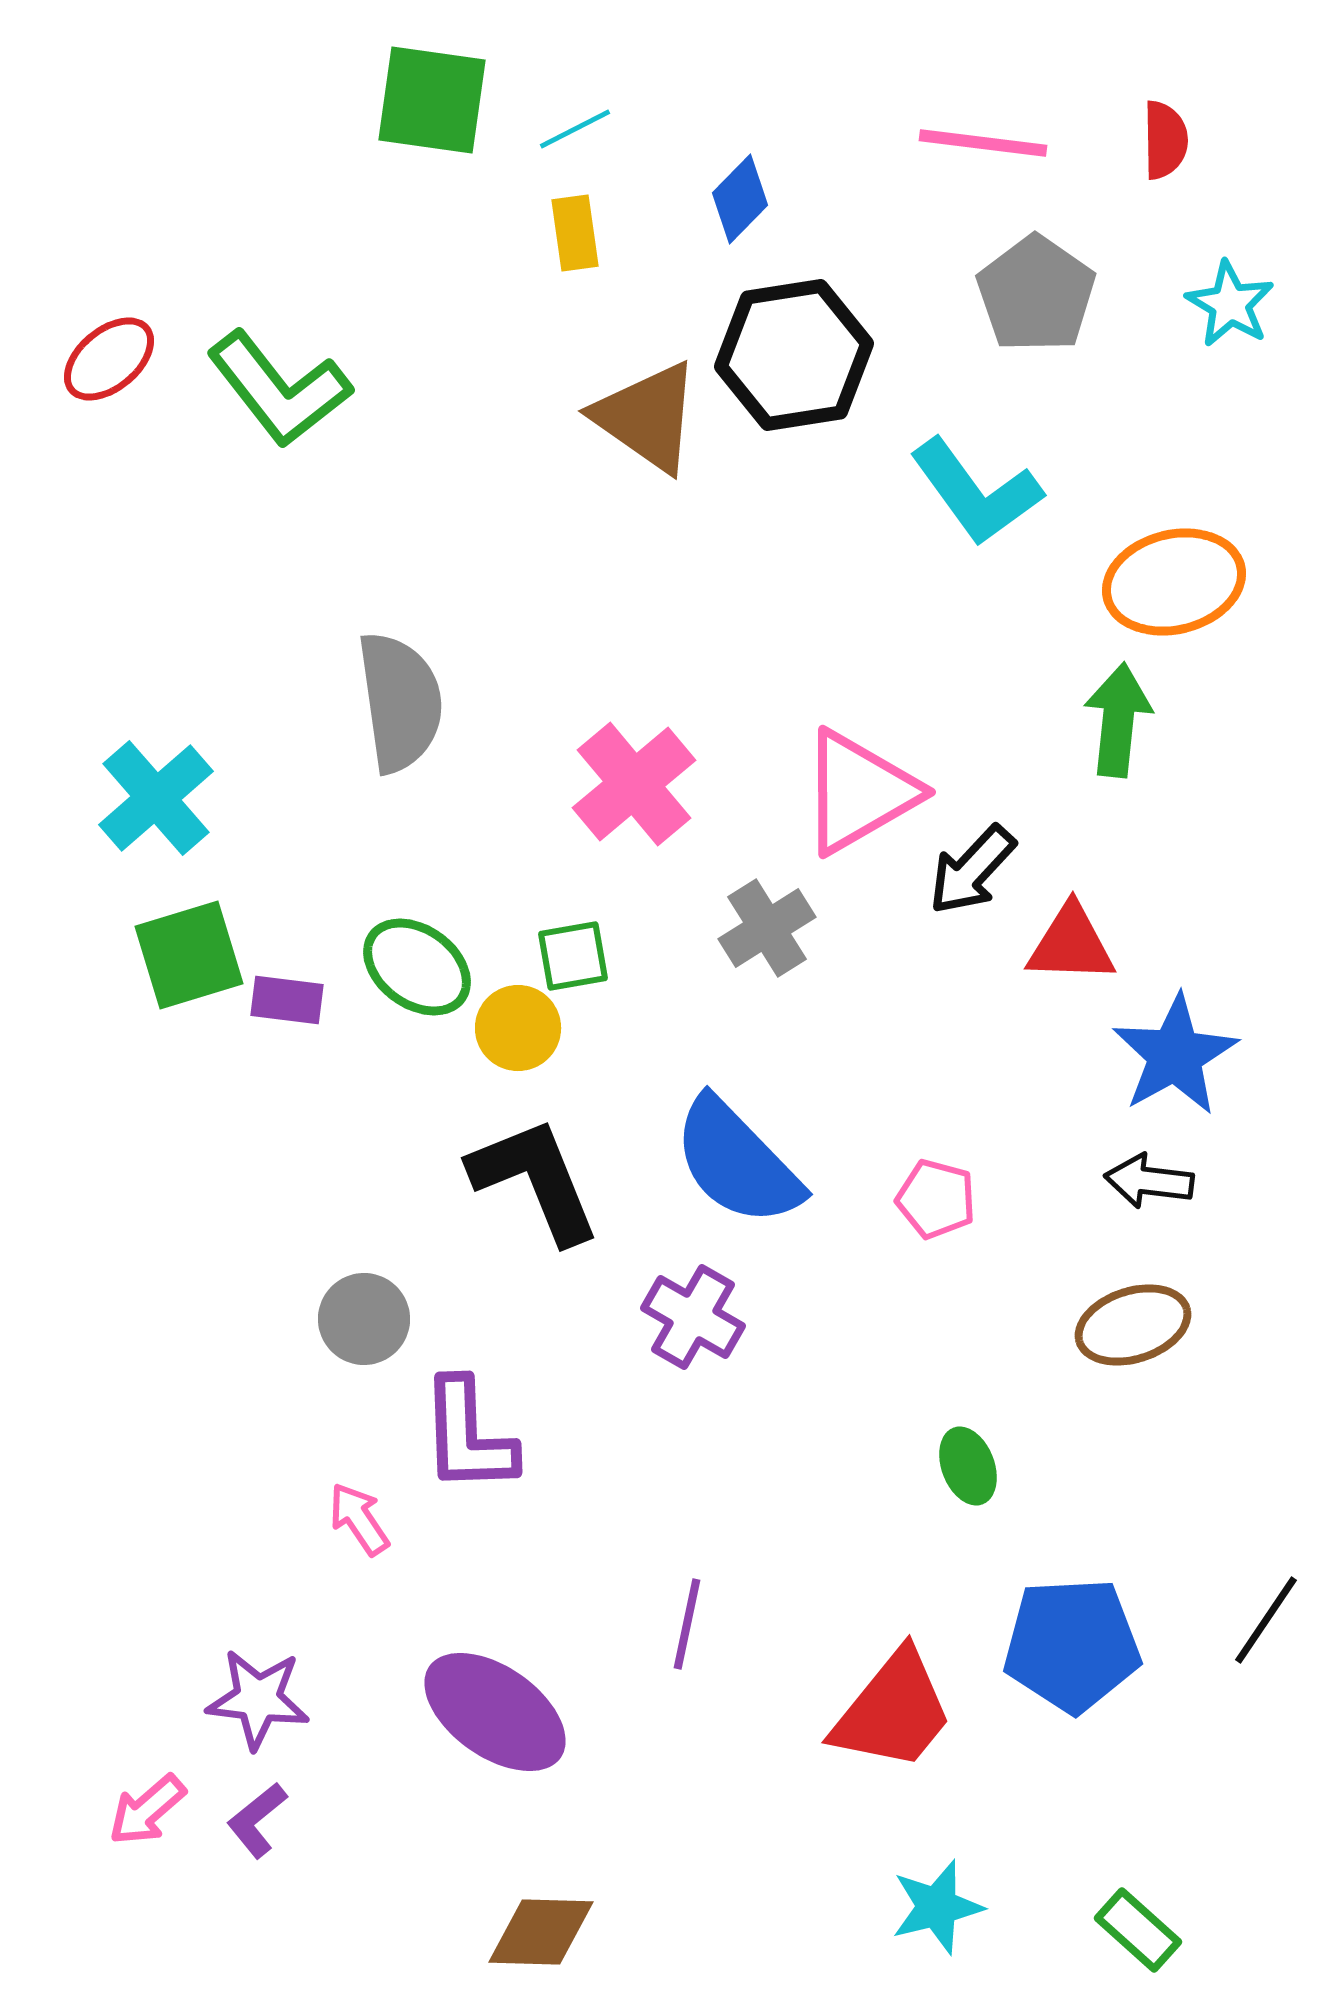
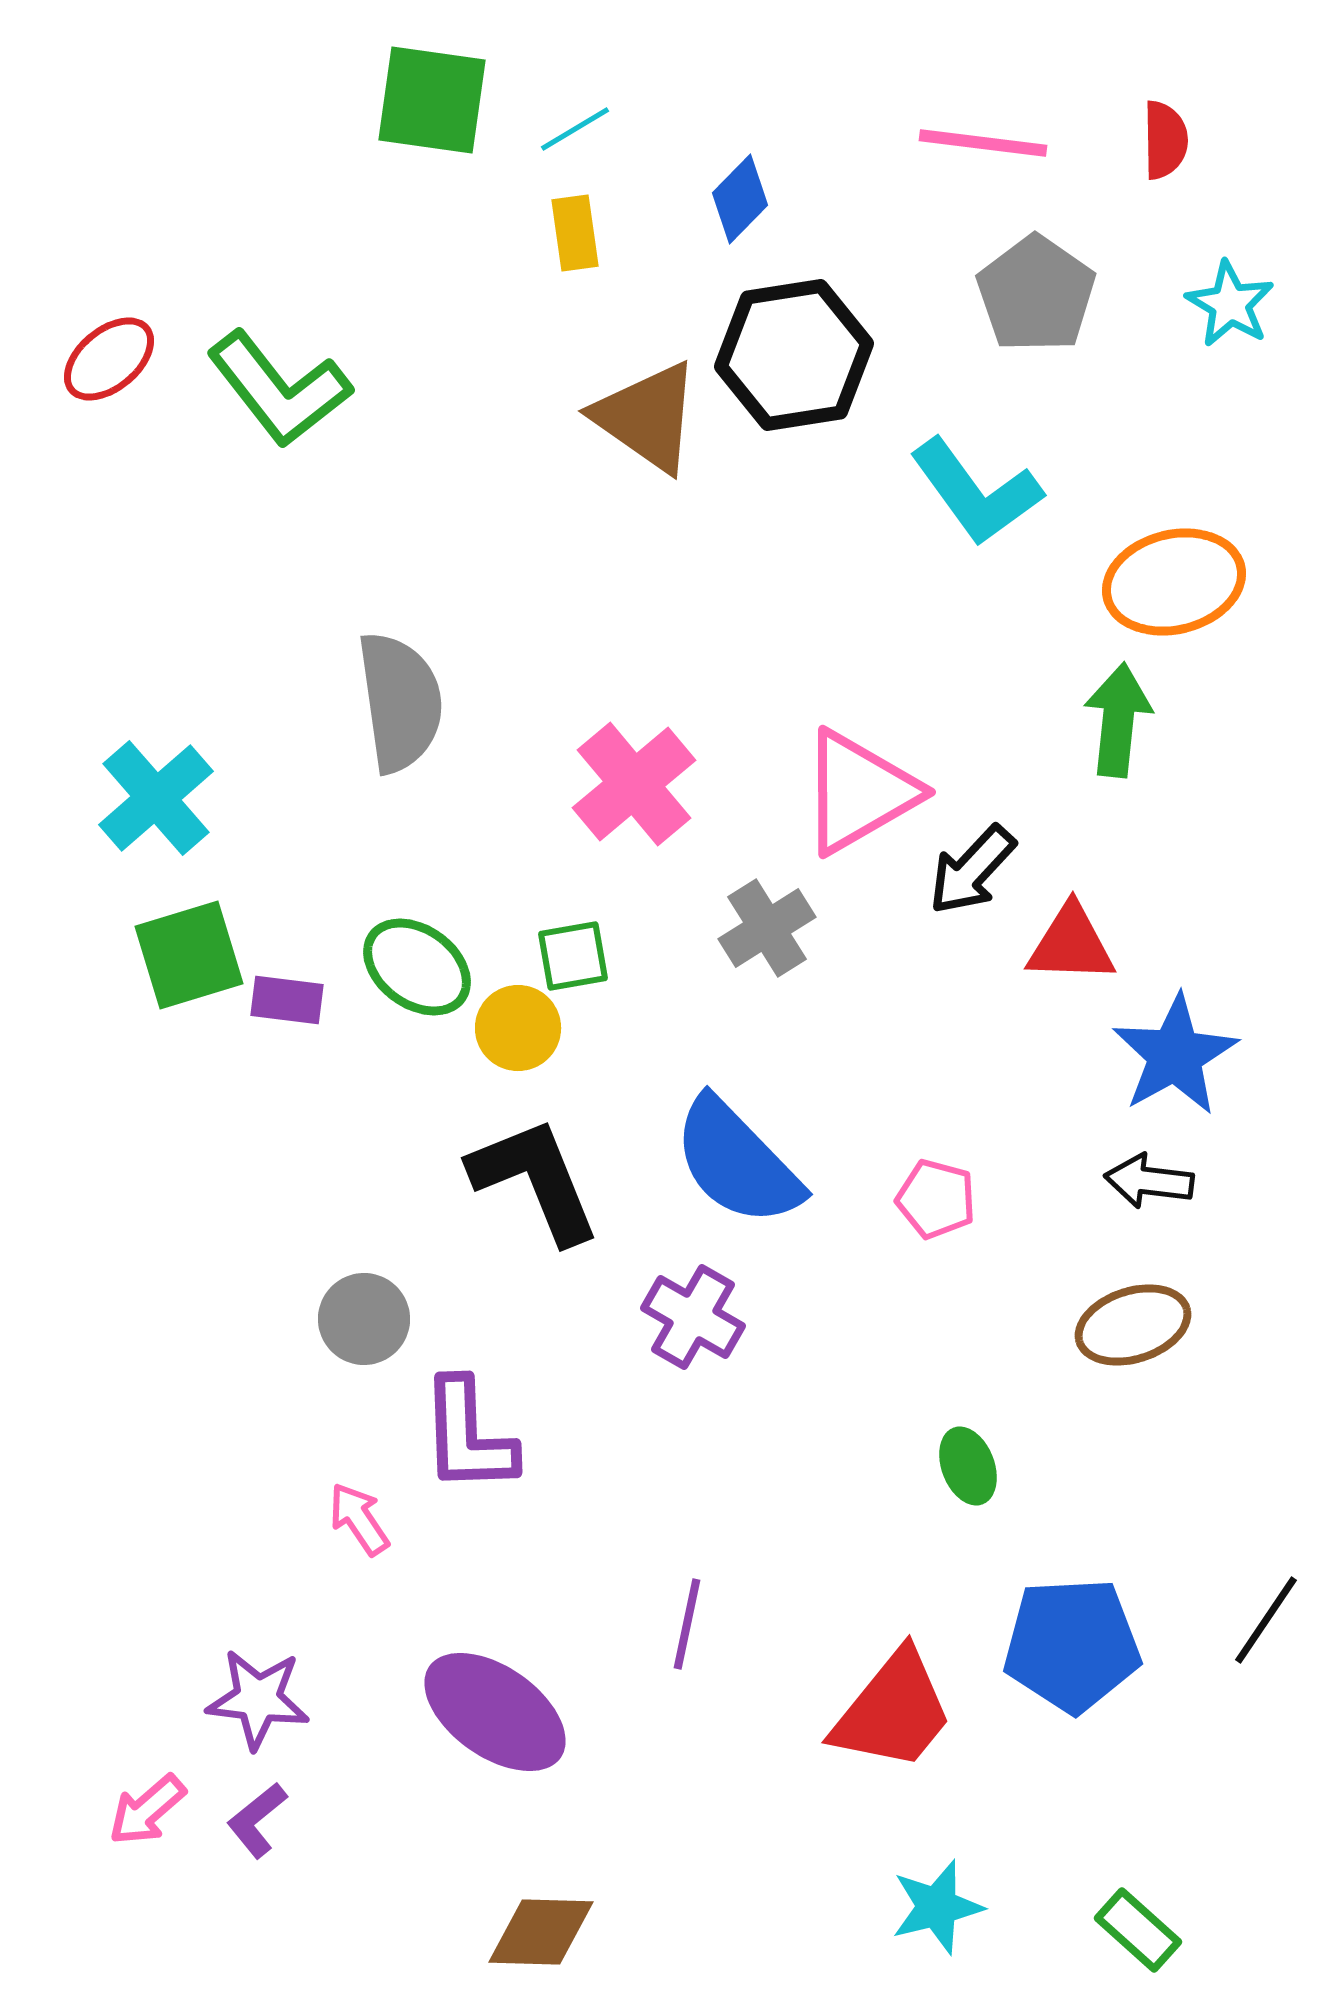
cyan line at (575, 129): rotated 4 degrees counterclockwise
